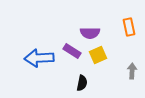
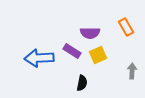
orange rectangle: moved 3 px left; rotated 18 degrees counterclockwise
